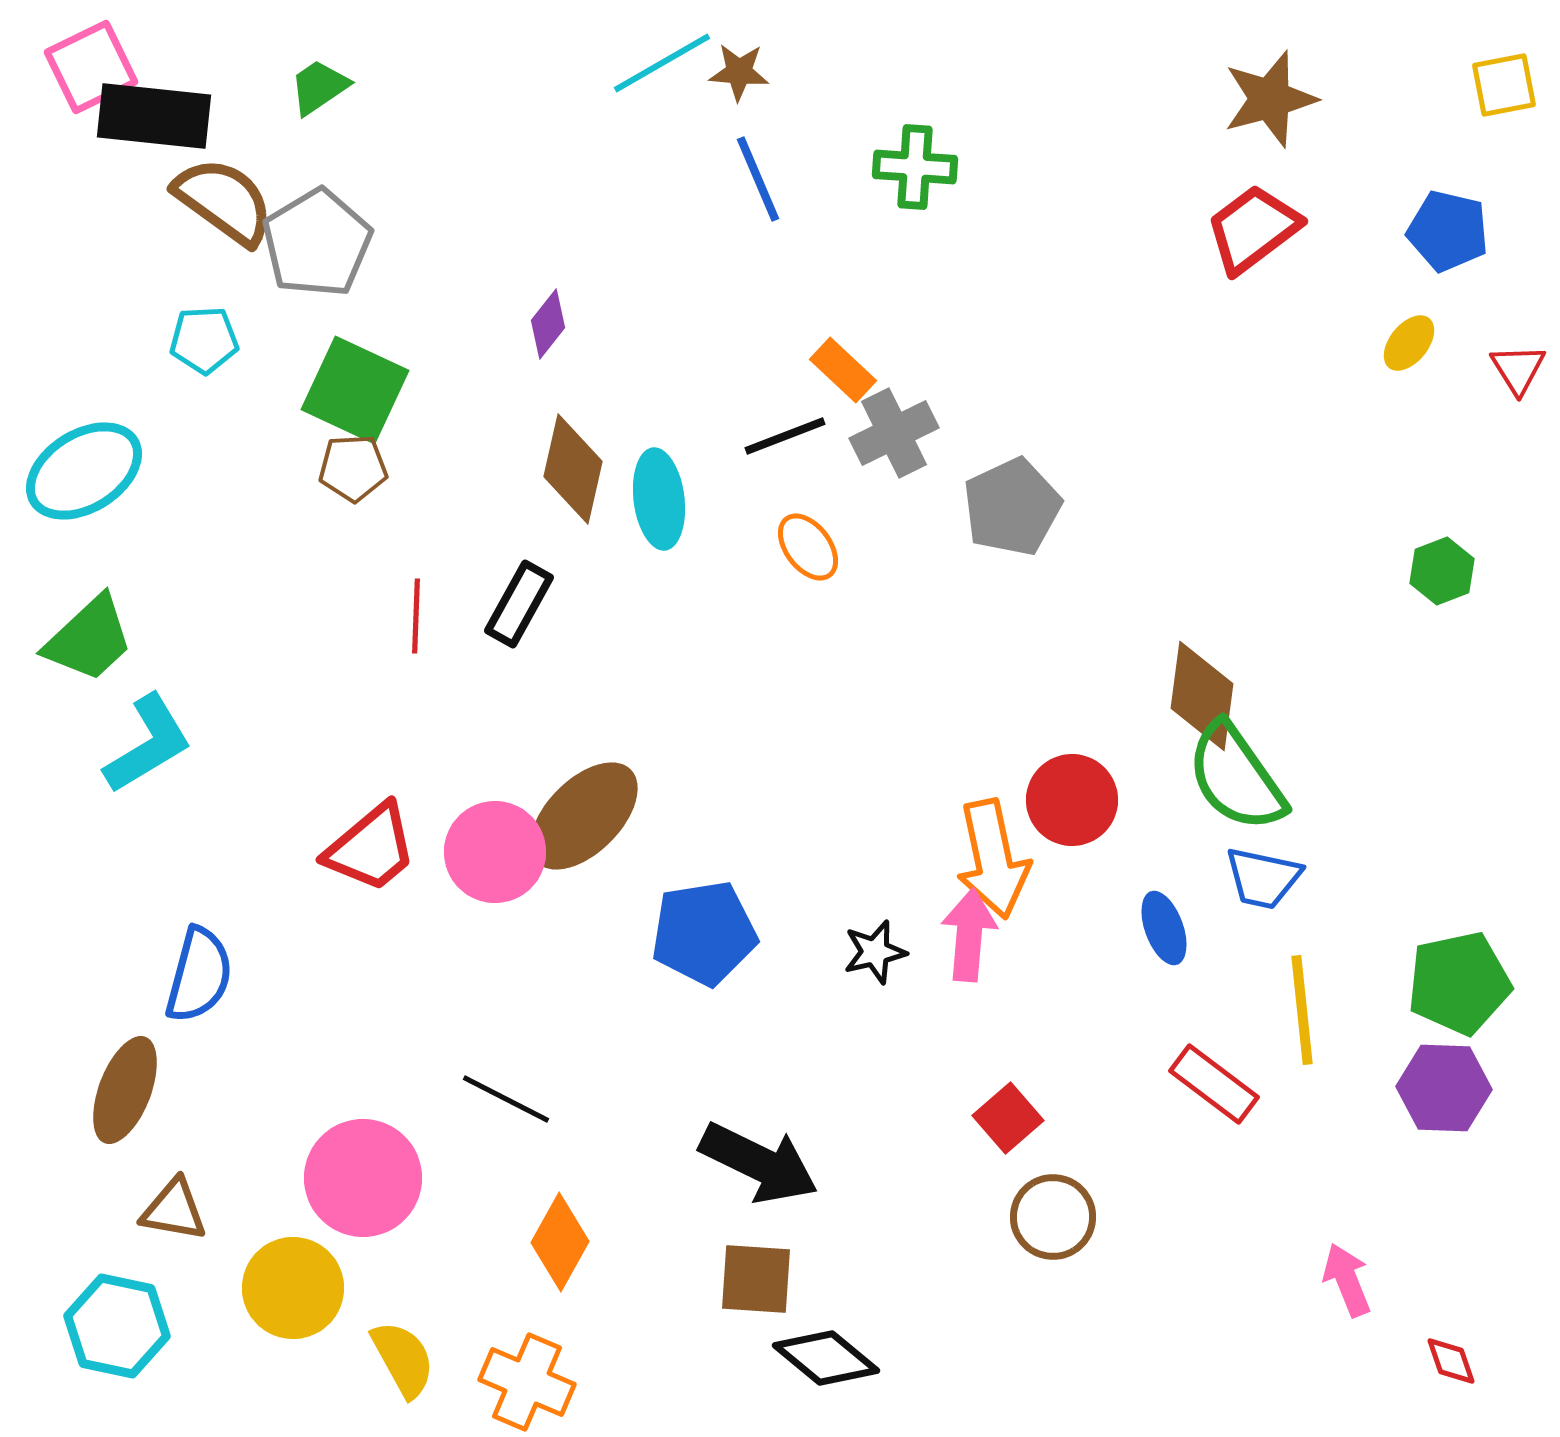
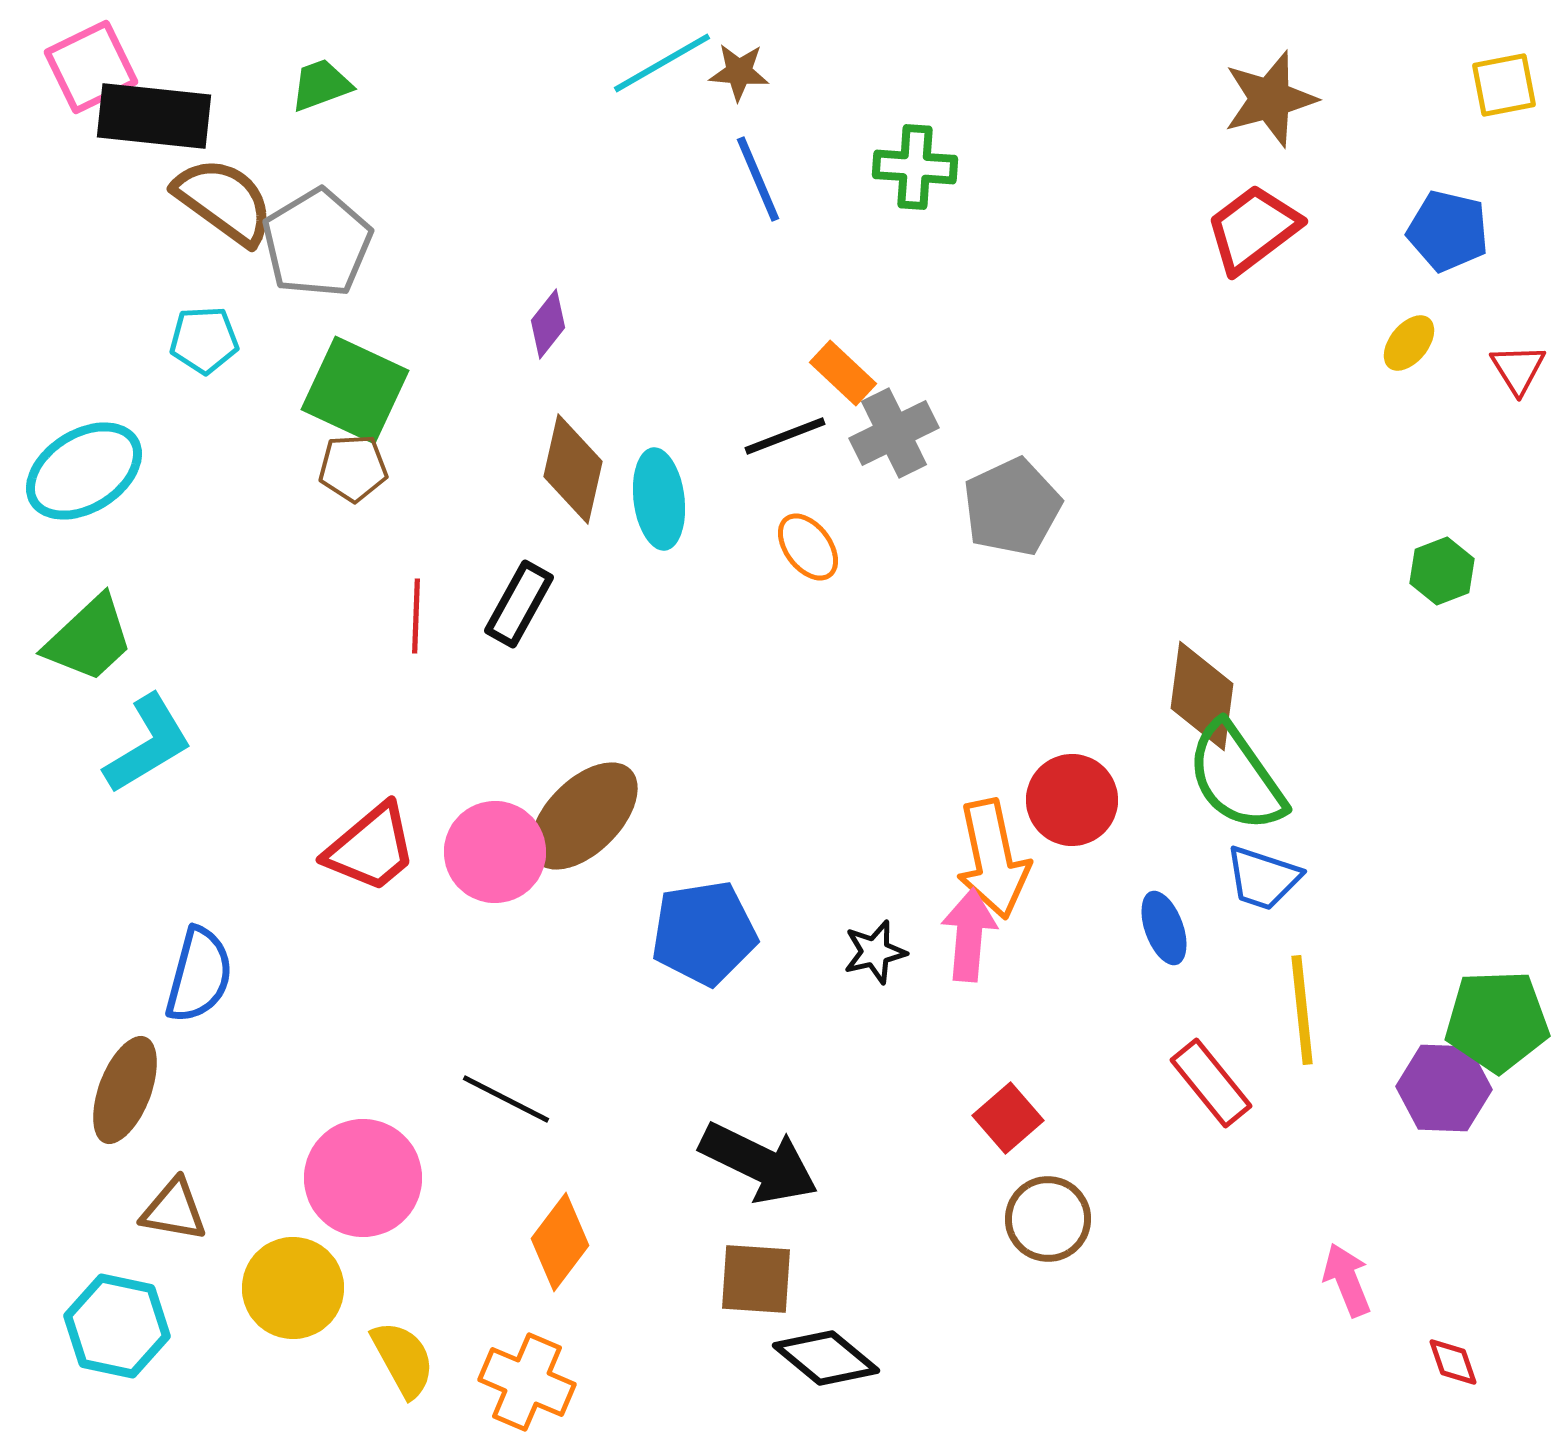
green trapezoid at (319, 87): moved 2 px right, 2 px up; rotated 14 degrees clockwise
orange rectangle at (843, 370): moved 3 px down
blue trapezoid at (1263, 878): rotated 6 degrees clockwise
green pentagon at (1459, 983): moved 38 px right, 38 px down; rotated 10 degrees clockwise
red rectangle at (1214, 1084): moved 3 px left, 1 px up; rotated 14 degrees clockwise
brown circle at (1053, 1217): moved 5 px left, 2 px down
orange diamond at (560, 1242): rotated 8 degrees clockwise
red diamond at (1451, 1361): moved 2 px right, 1 px down
